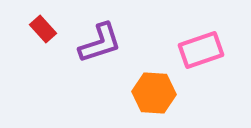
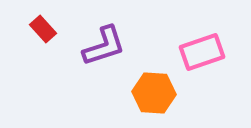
purple L-shape: moved 4 px right, 3 px down
pink rectangle: moved 1 px right, 2 px down
